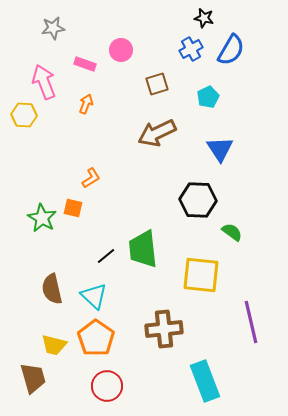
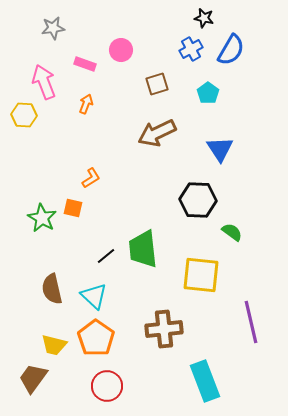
cyan pentagon: moved 4 px up; rotated 10 degrees counterclockwise
brown trapezoid: rotated 128 degrees counterclockwise
